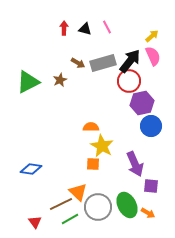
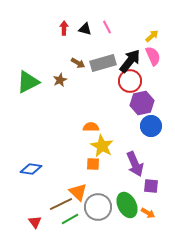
red circle: moved 1 px right
